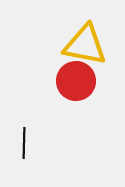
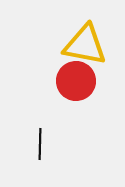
black line: moved 16 px right, 1 px down
